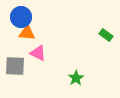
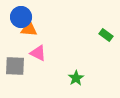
orange triangle: moved 2 px right, 4 px up
